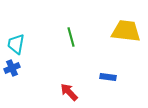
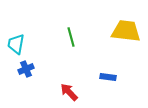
blue cross: moved 14 px right, 1 px down
